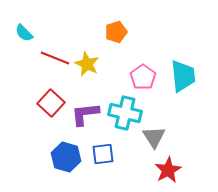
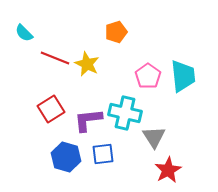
pink pentagon: moved 5 px right, 1 px up
red square: moved 6 px down; rotated 16 degrees clockwise
purple L-shape: moved 3 px right, 6 px down
